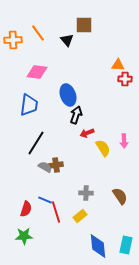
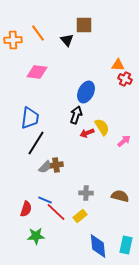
red cross: rotated 24 degrees clockwise
blue ellipse: moved 18 px right, 3 px up; rotated 45 degrees clockwise
blue trapezoid: moved 1 px right, 13 px down
pink arrow: rotated 128 degrees counterclockwise
yellow semicircle: moved 1 px left, 21 px up
gray semicircle: rotated 104 degrees clockwise
brown semicircle: rotated 42 degrees counterclockwise
red line: rotated 30 degrees counterclockwise
green star: moved 12 px right
